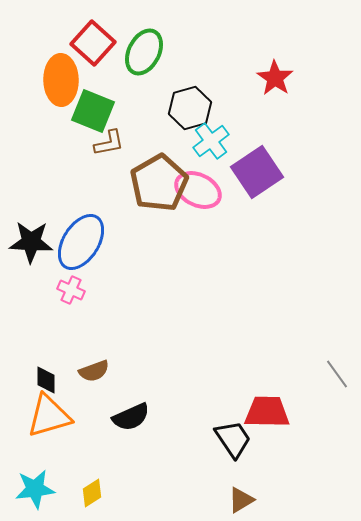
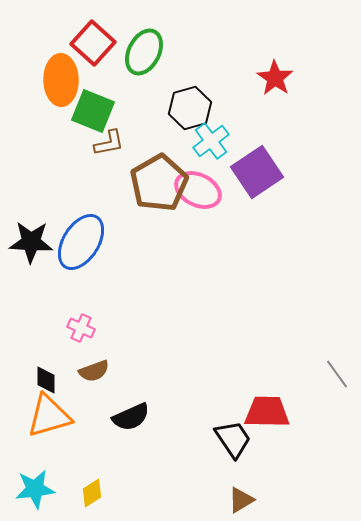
pink cross: moved 10 px right, 38 px down
